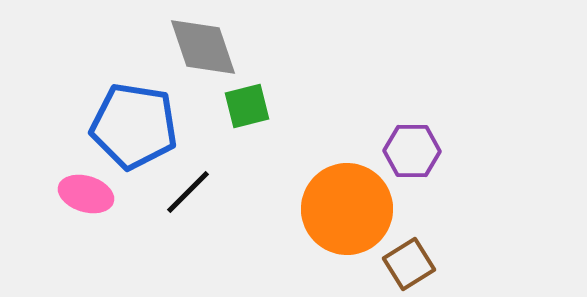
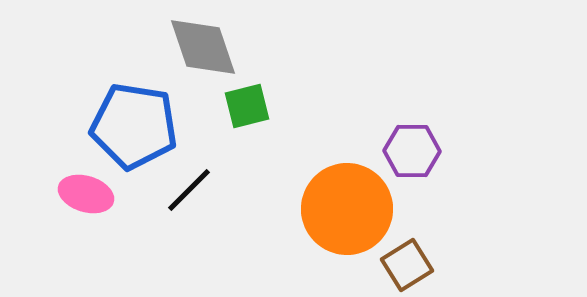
black line: moved 1 px right, 2 px up
brown square: moved 2 px left, 1 px down
